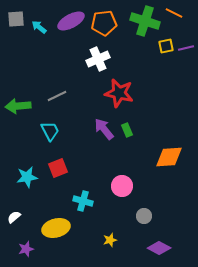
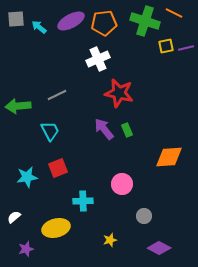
gray line: moved 1 px up
pink circle: moved 2 px up
cyan cross: rotated 18 degrees counterclockwise
